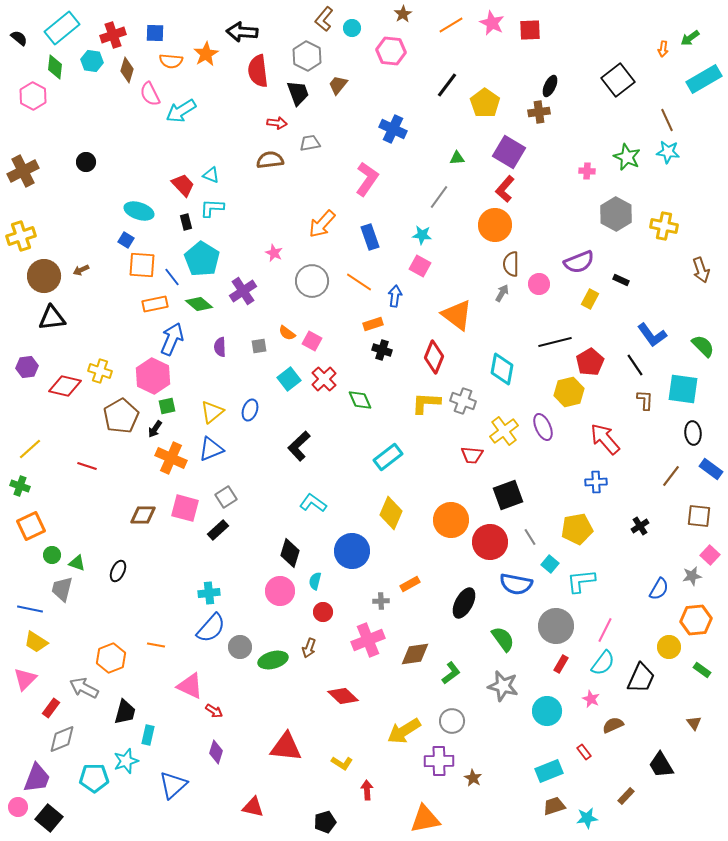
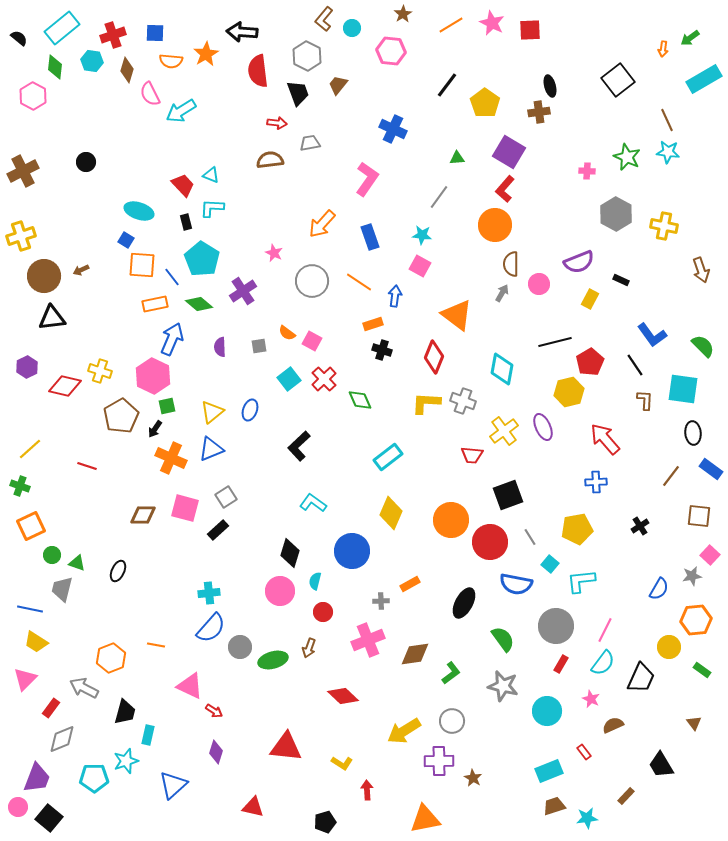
black ellipse at (550, 86): rotated 40 degrees counterclockwise
purple hexagon at (27, 367): rotated 20 degrees counterclockwise
